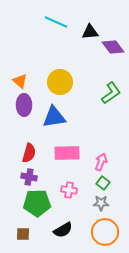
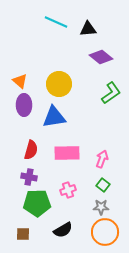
black triangle: moved 2 px left, 3 px up
purple diamond: moved 12 px left, 10 px down; rotated 15 degrees counterclockwise
yellow circle: moved 1 px left, 2 px down
red semicircle: moved 2 px right, 3 px up
pink arrow: moved 1 px right, 3 px up
green square: moved 2 px down
pink cross: moved 1 px left; rotated 28 degrees counterclockwise
gray star: moved 4 px down
